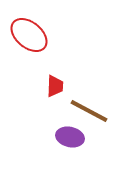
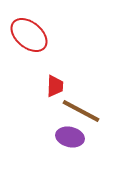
brown line: moved 8 px left
